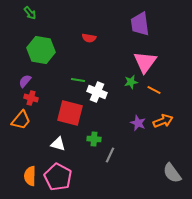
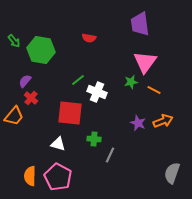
green arrow: moved 16 px left, 28 px down
green line: rotated 48 degrees counterclockwise
red cross: rotated 24 degrees clockwise
red square: rotated 8 degrees counterclockwise
orange trapezoid: moved 7 px left, 4 px up
gray semicircle: rotated 55 degrees clockwise
